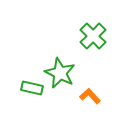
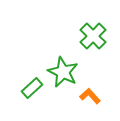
green star: moved 3 px right, 1 px up
green rectangle: rotated 55 degrees counterclockwise
